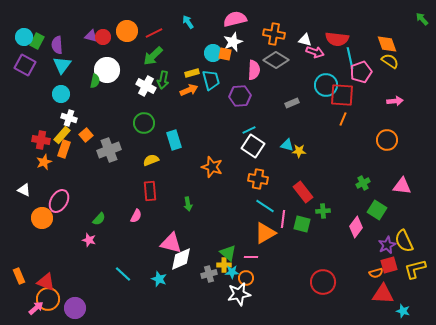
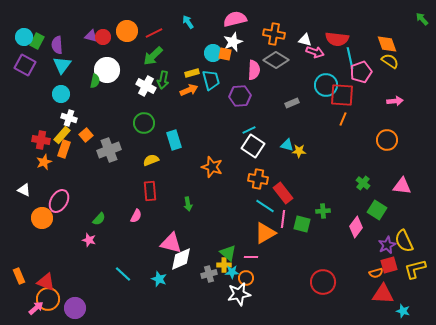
green cross at (363, 183): rotated 24 degrees counterclockwise
red rectangle at (303, 192): moved 20 px left, 1 px down
